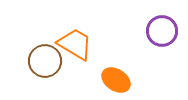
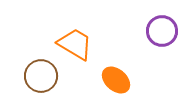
brown circle: moved 4 px left, 15 px down
orange ellipse: rotated 8 degrees clockwise
